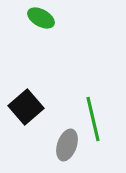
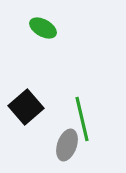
green ellipse: moved 2 px right, 10 px down
green line: moved 11 px left
